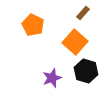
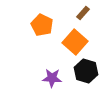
orange pentagon: moved 9 px right
purple star: rotated 24 degrees clockwise
